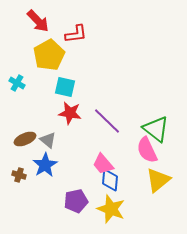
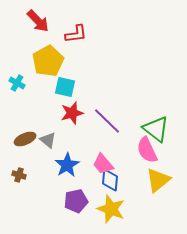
yellow pentagon: moved 1 px left, 6 px down
red star: moved 2 px right; rotated 25 degrees counterclockwise
blue star: moved 22 px right
